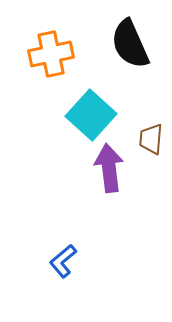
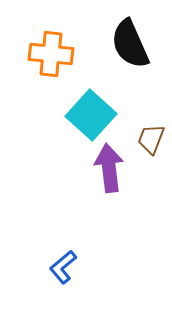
orange cross: rotated 18 degrees clockwise
brown trapezoid: rotated 16 degrees clockwise
blue L-shape: moved 6 px down
